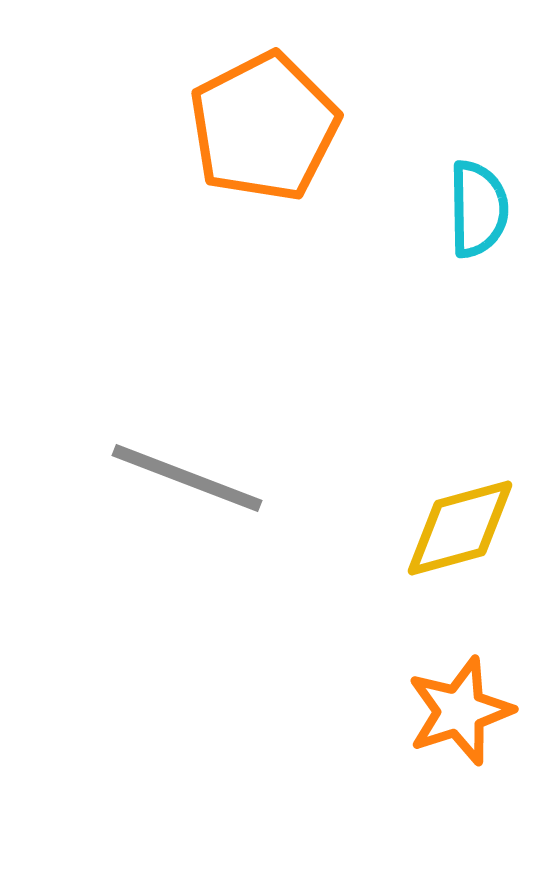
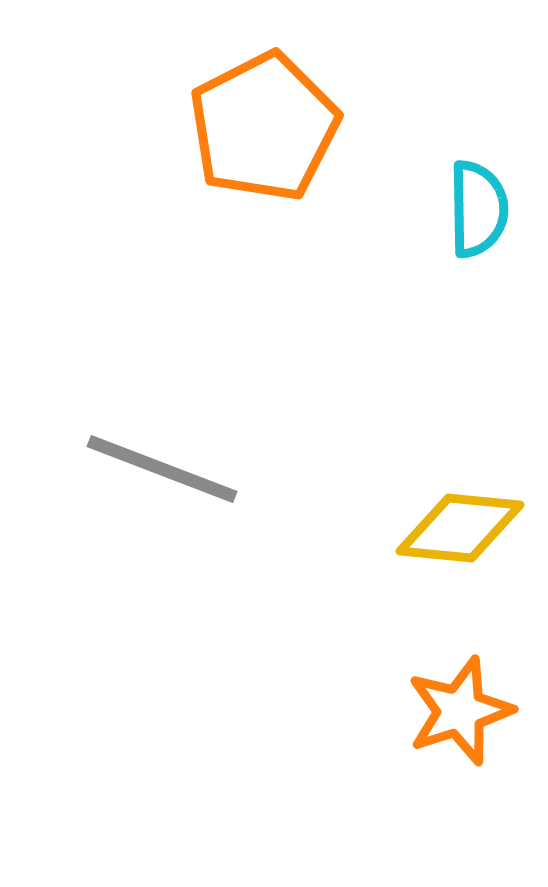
gray line: moved 25 px left, 9 px up
yellow diamond: rotated 21 degrees clockwise
